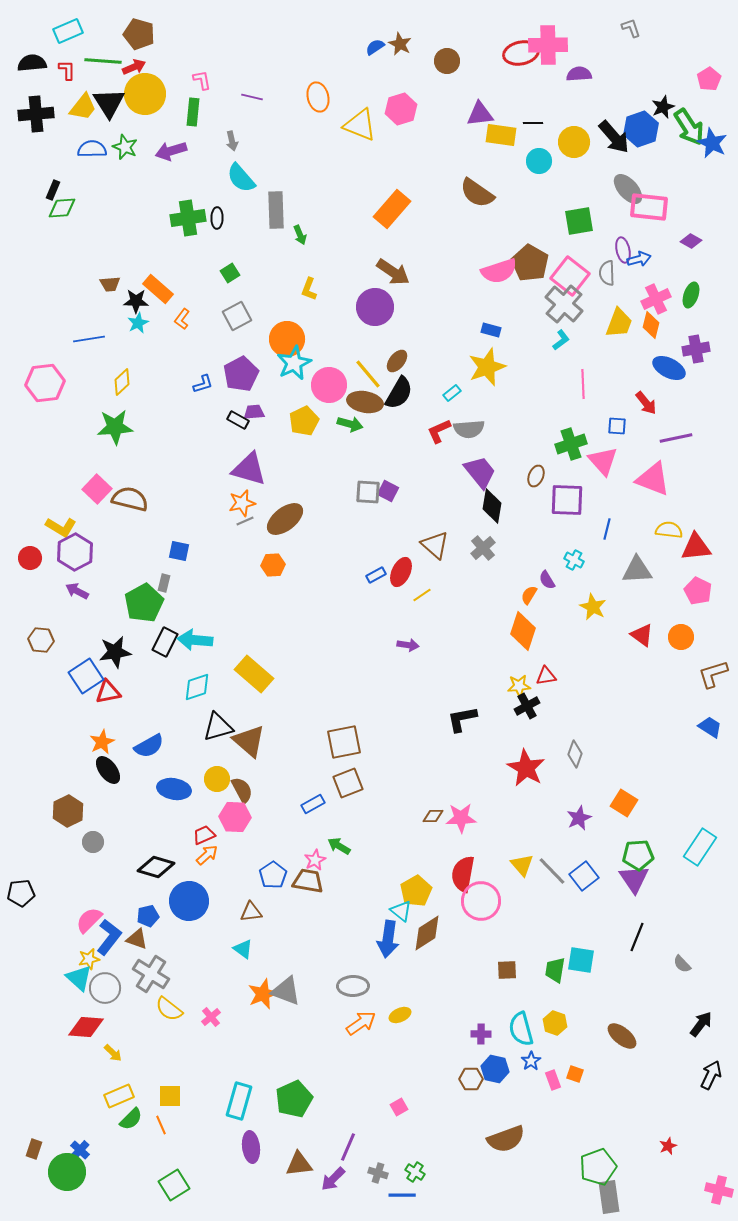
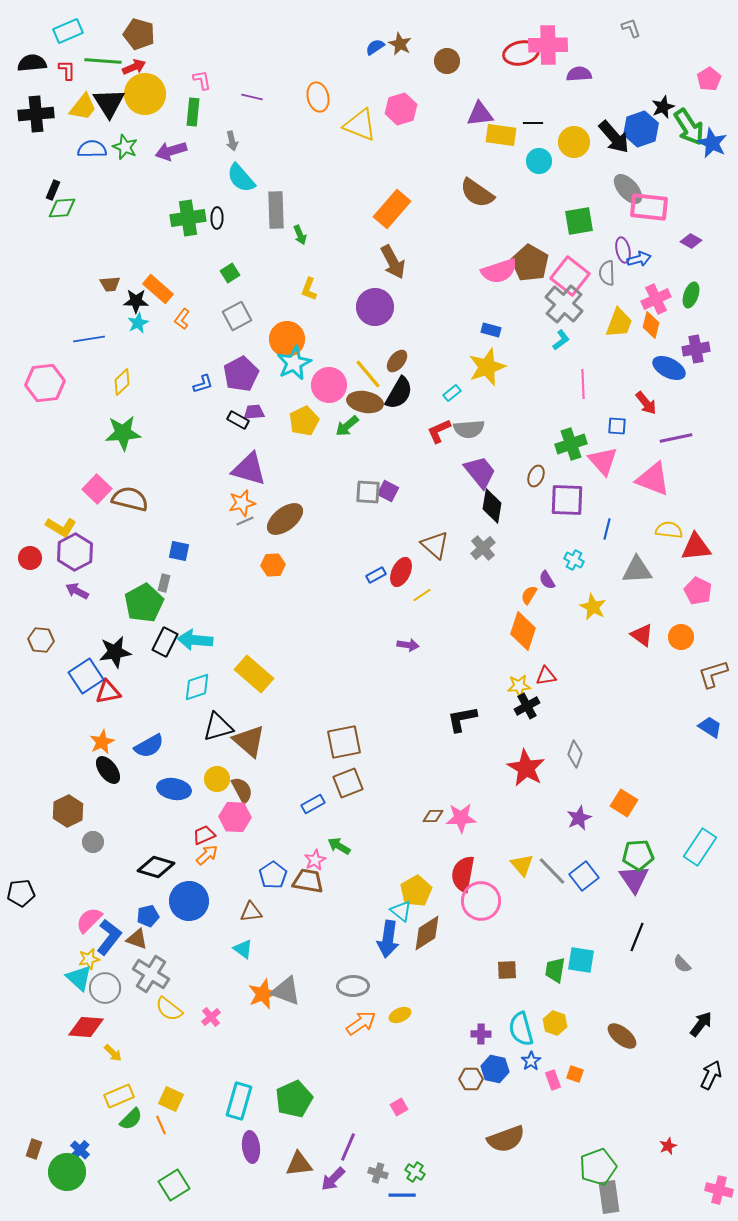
brown arrow at (393, 272): moved 10 px up; rotated 28 degrees clockwise
green arrow at (350, 424): moved 3 px left, 2 px down; rotated 125 degrees clockwise
green star at (115, 427): moved 8 px right, 6 px down
yellow square at (170, 1096): moved 1 px right, 3 px down; rotated 25 degrees clockwise
